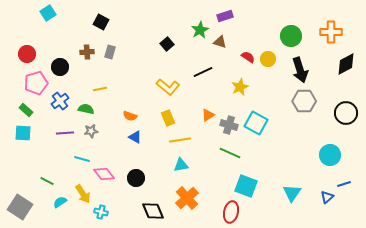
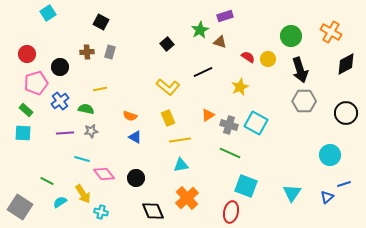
orange cross at (331, 32): rotated 30 degrees clockwise
